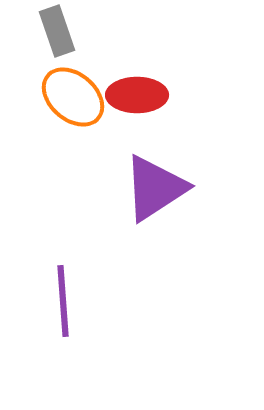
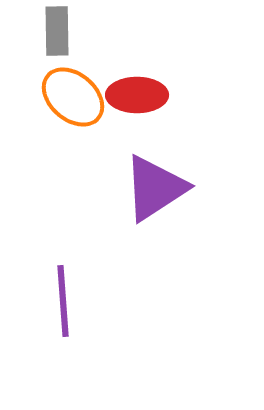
gray rectangle: rotated 18 degrees clockwise
